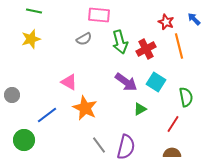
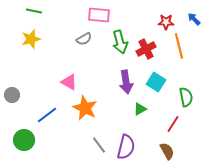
red star: rotated 21 degrees counterclockwise
purple arrow: rotated 45 degrees clockwise
brown semicircle: moved 5 px left, 2 px up; rotated 60 degrees clockwise
